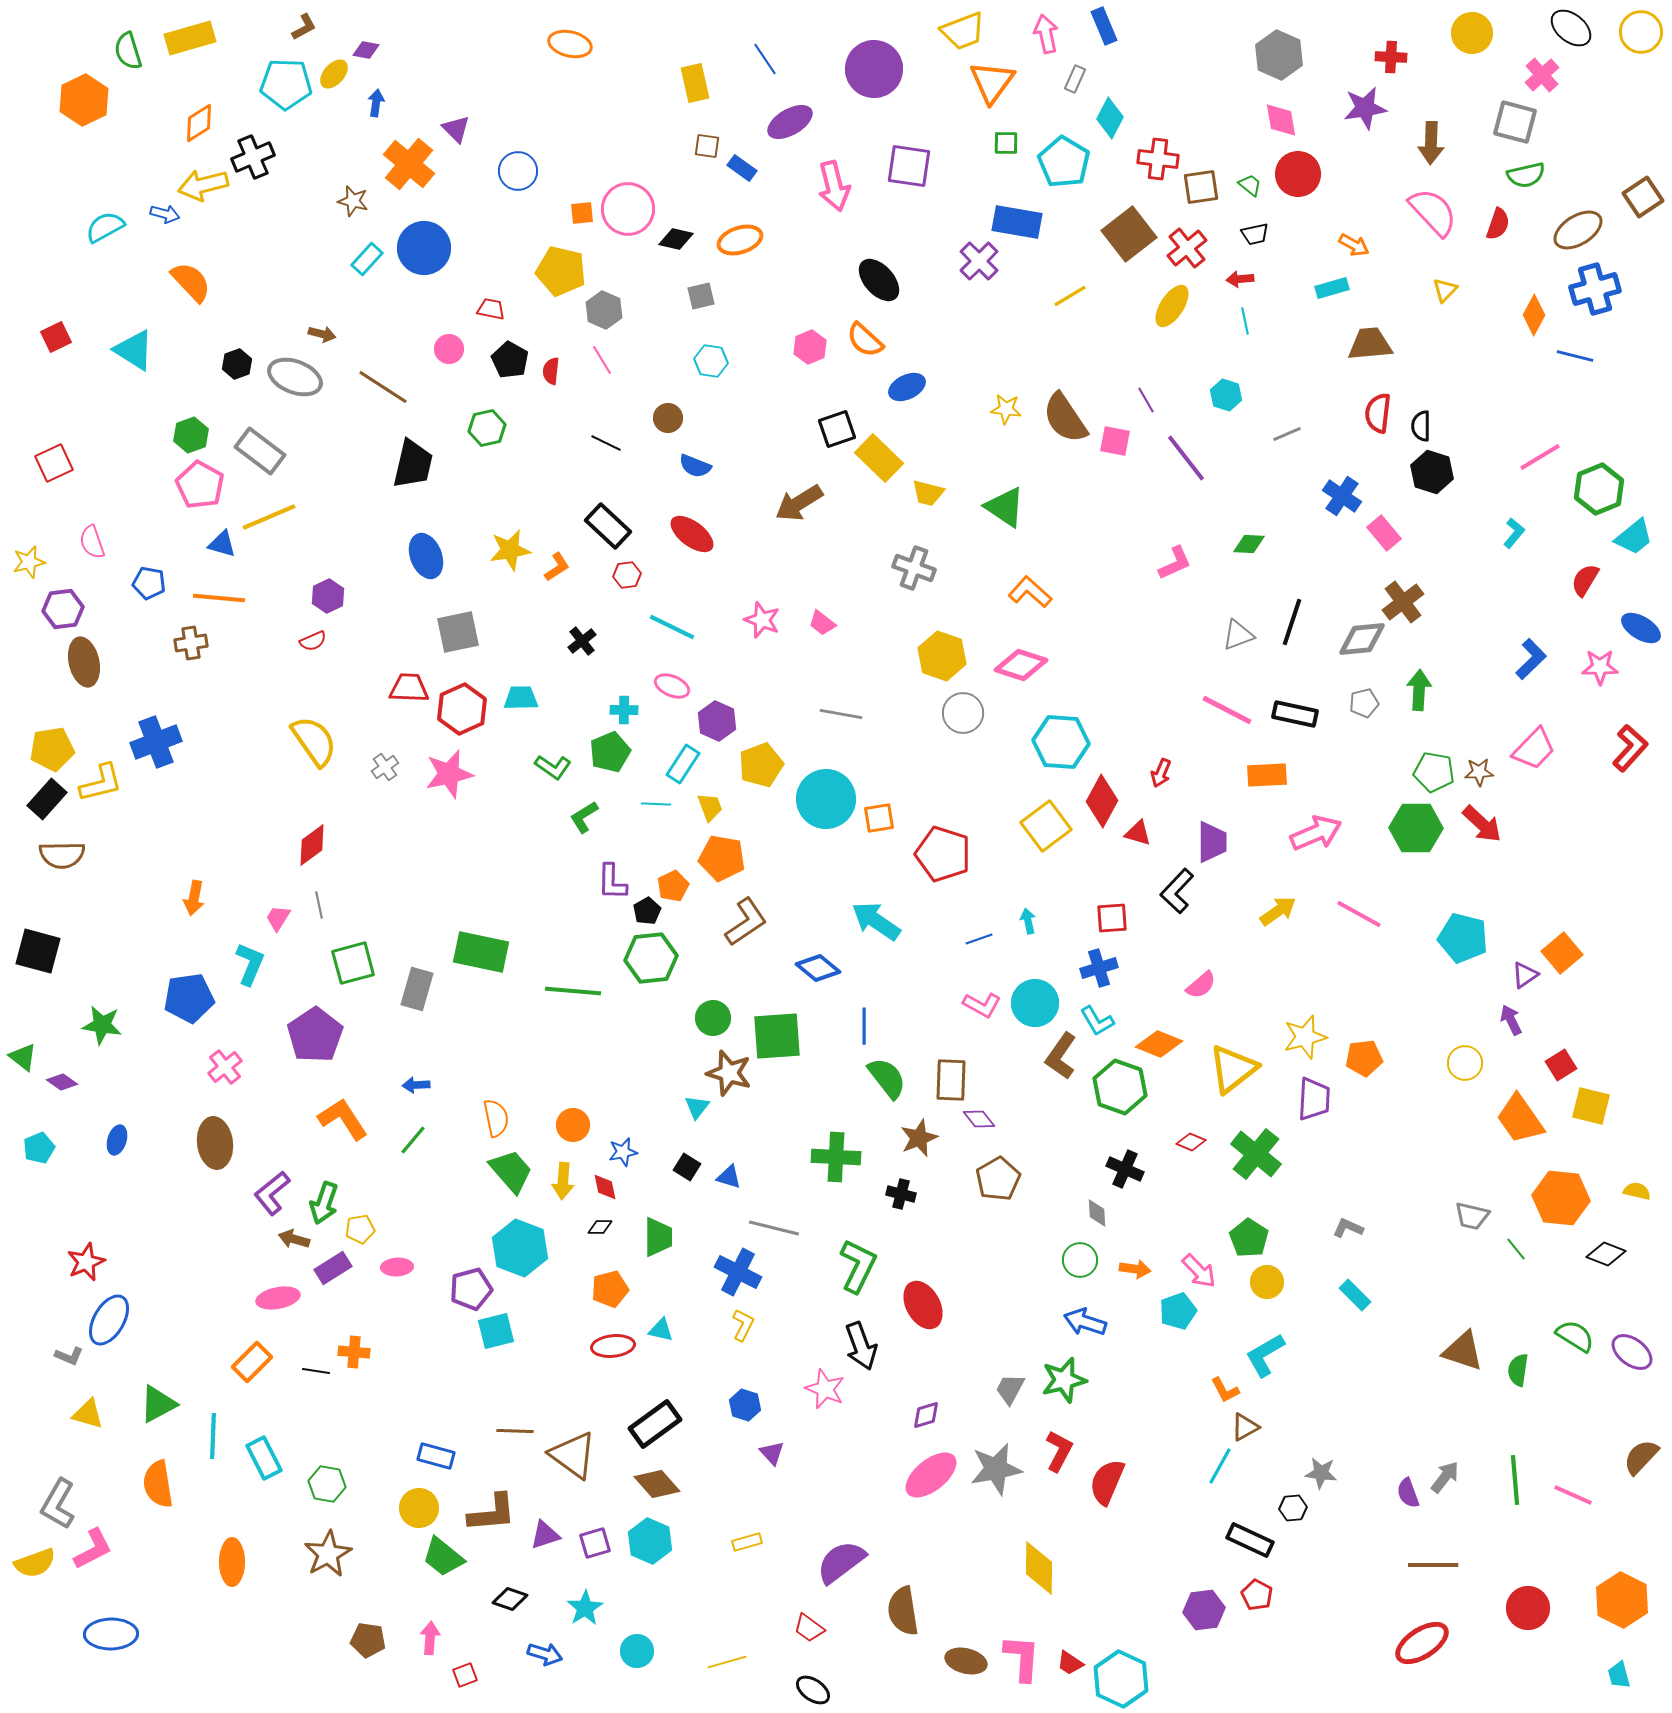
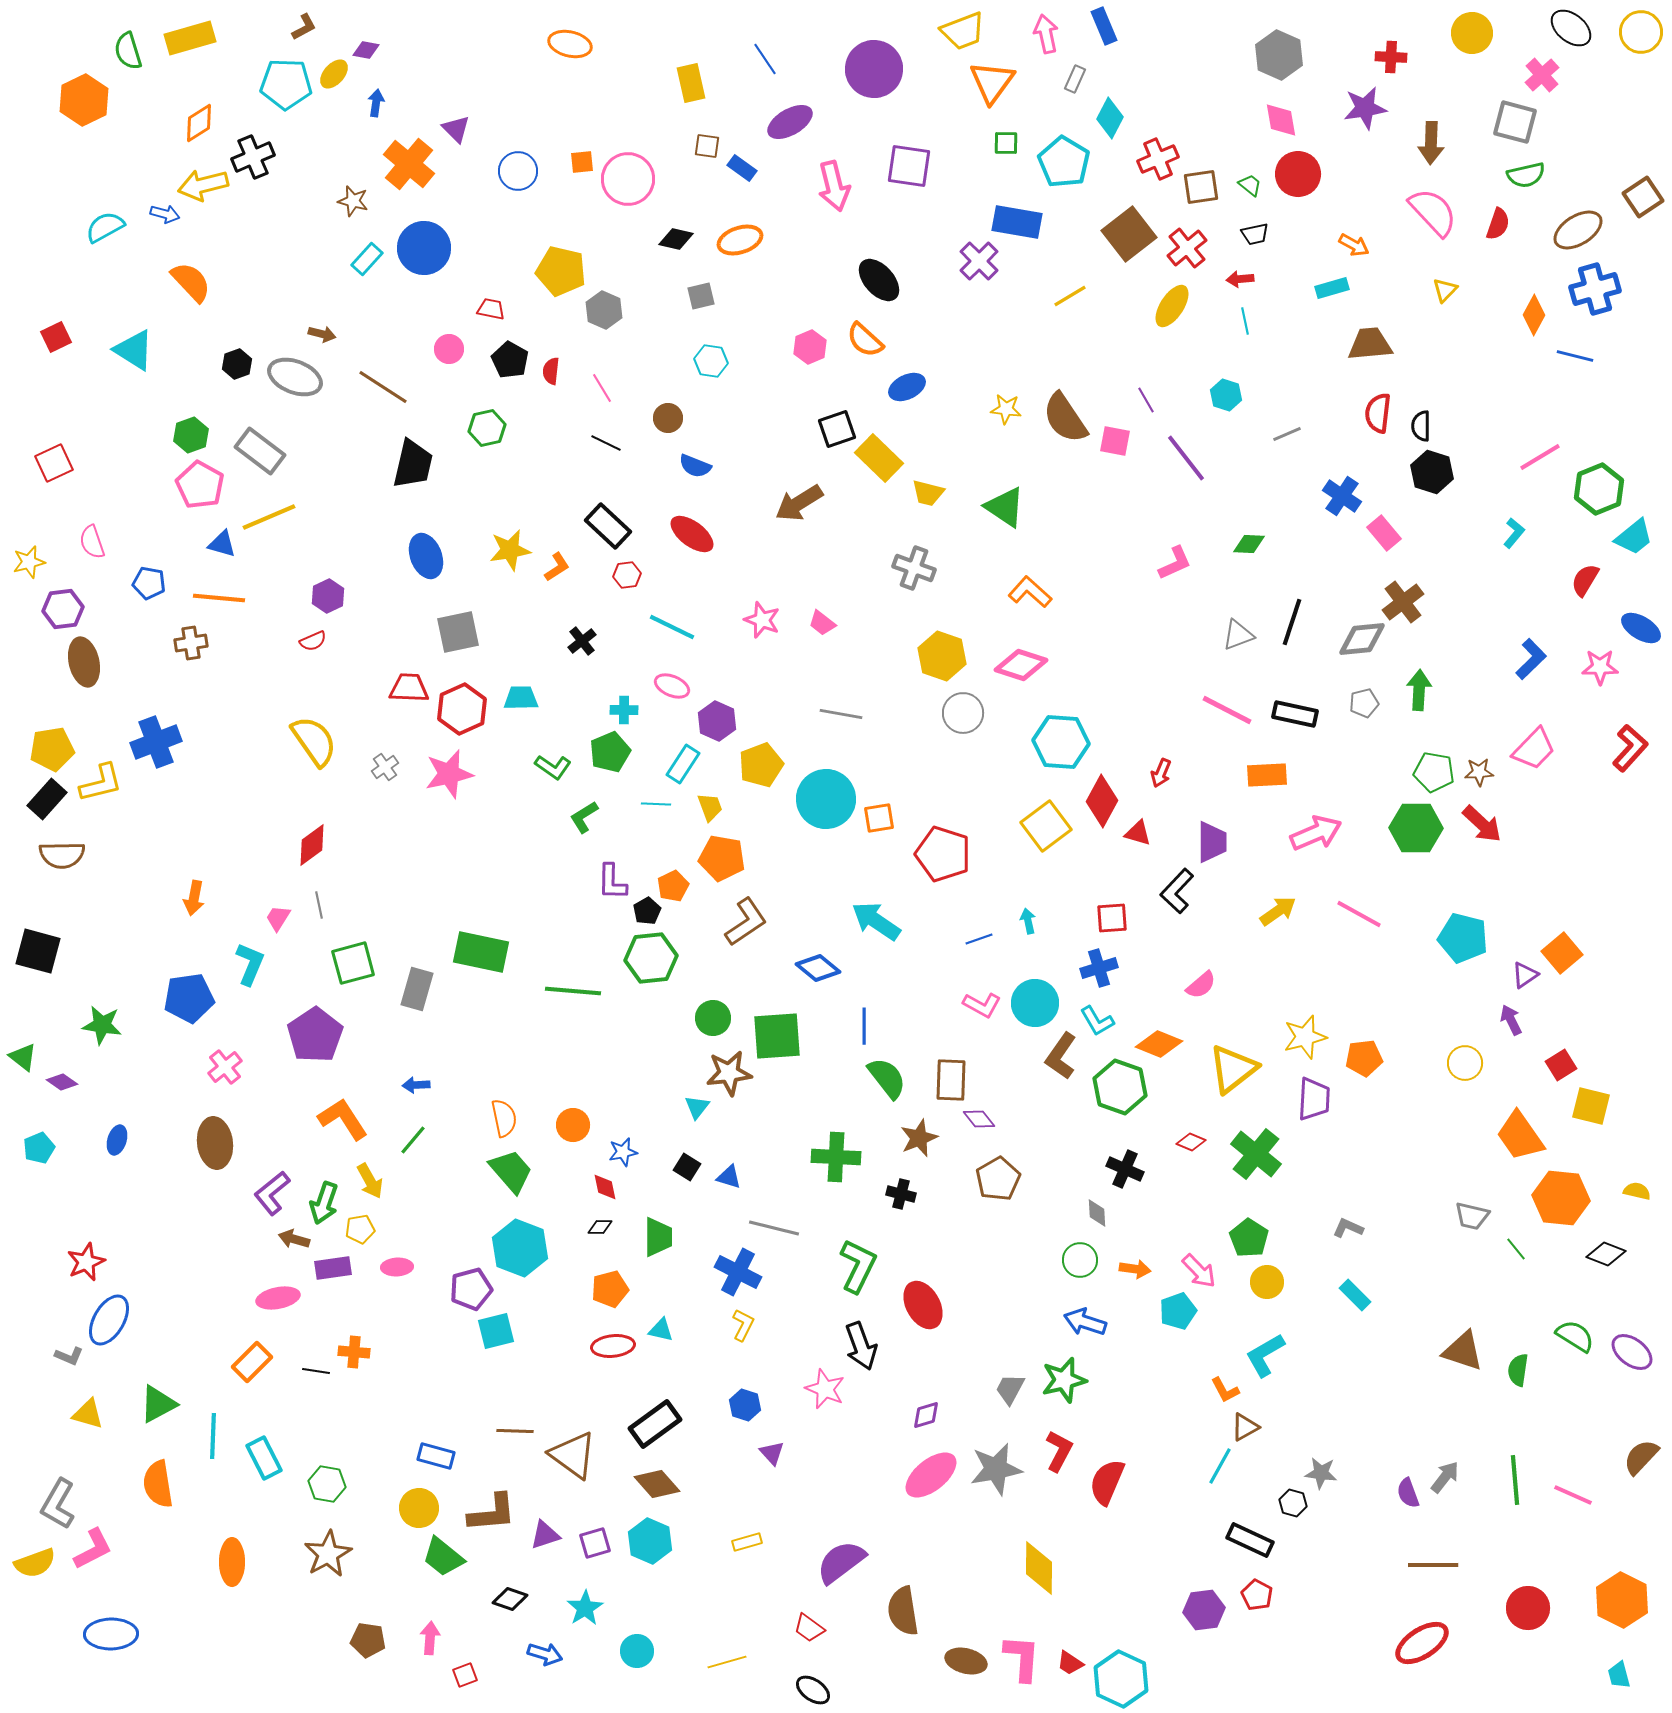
yellow rectangle at (695, 83): moved 4 px left
red cross at (1158, 159): rotated 30 degrees counterclockwise
pink circle at (628, 209): moved 30 px up
orange square at (582, 213): moved 51 px up
pink line at (602, 360): moved 28 px down
brown star at (729, 1073): rotated 24 degrees counterclockwise
orange semicircle at (496, 1118): moved 8 px right
orange trapezoid at (1520, 1119): moved 17 px down
yellow arrow at (563, 1181): moved 193 px left; rotated 33 degrees counterclockwise
purple rectangle at (333, 1268): rotated 24 degrees clockwise
black hexagon at (1293, 1508): moved 5 px up; rotated 20 degrees clockwise
